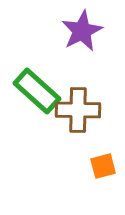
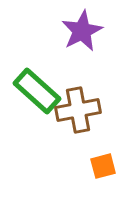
brown cross: rotated 12 degrees counterclockwise
